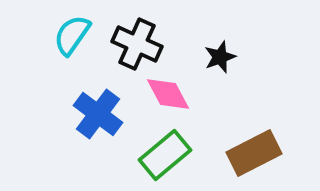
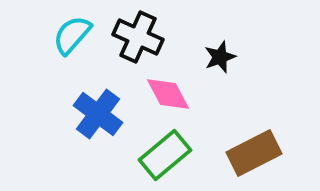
cyan semicircle: rotated 6 degrees clockwise
black cross: moved 1 px right, 7 px up
